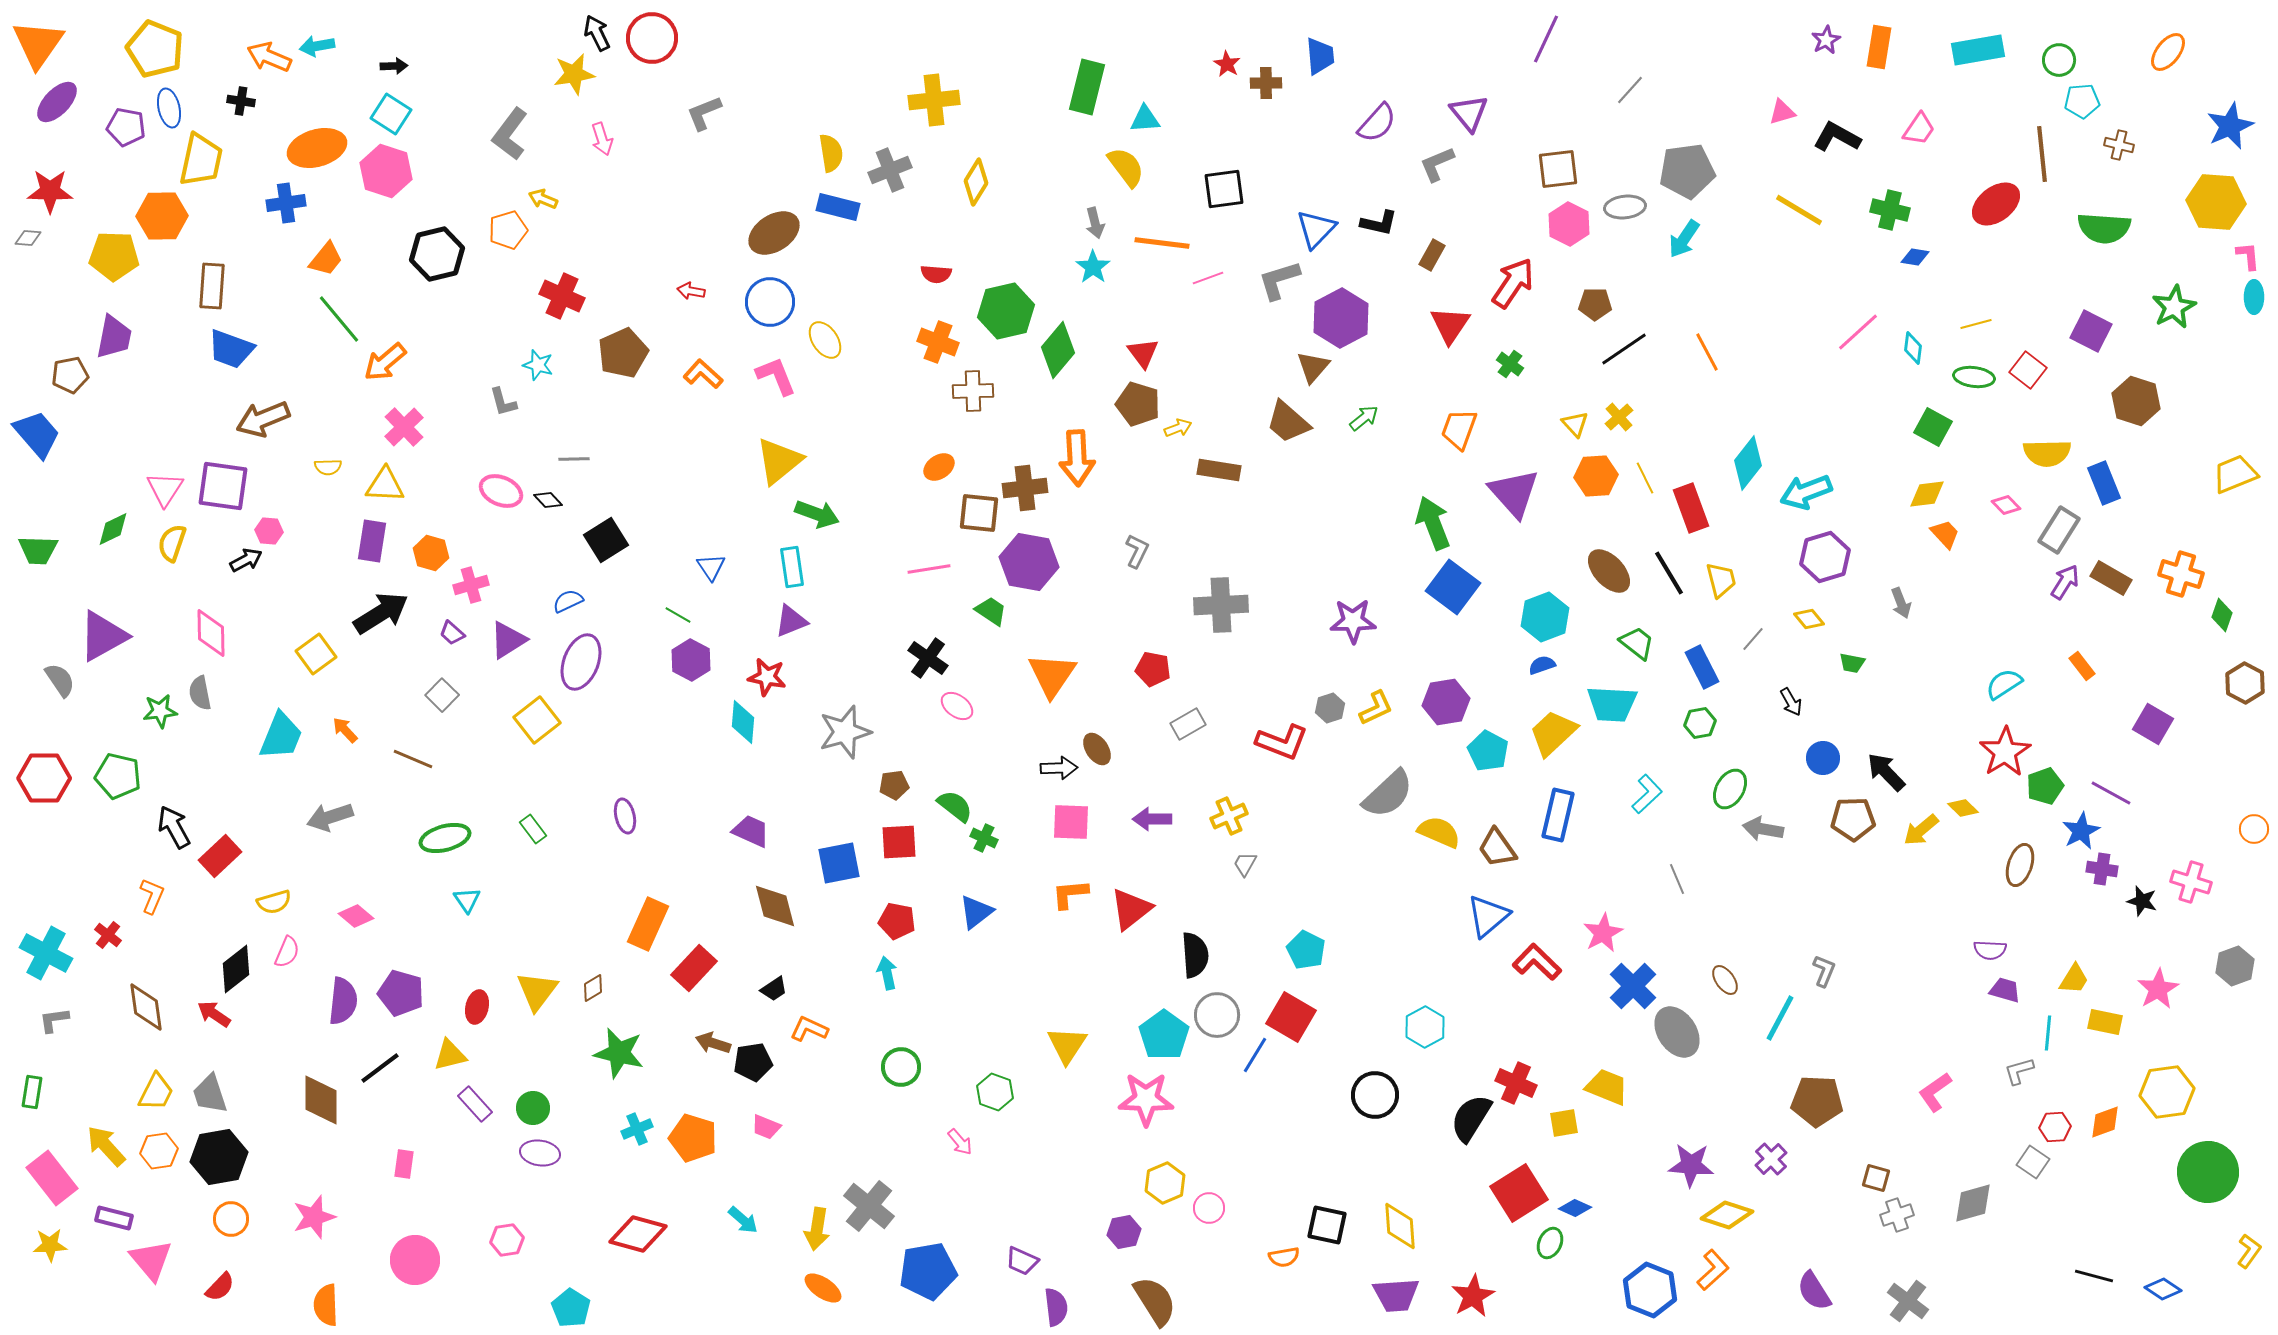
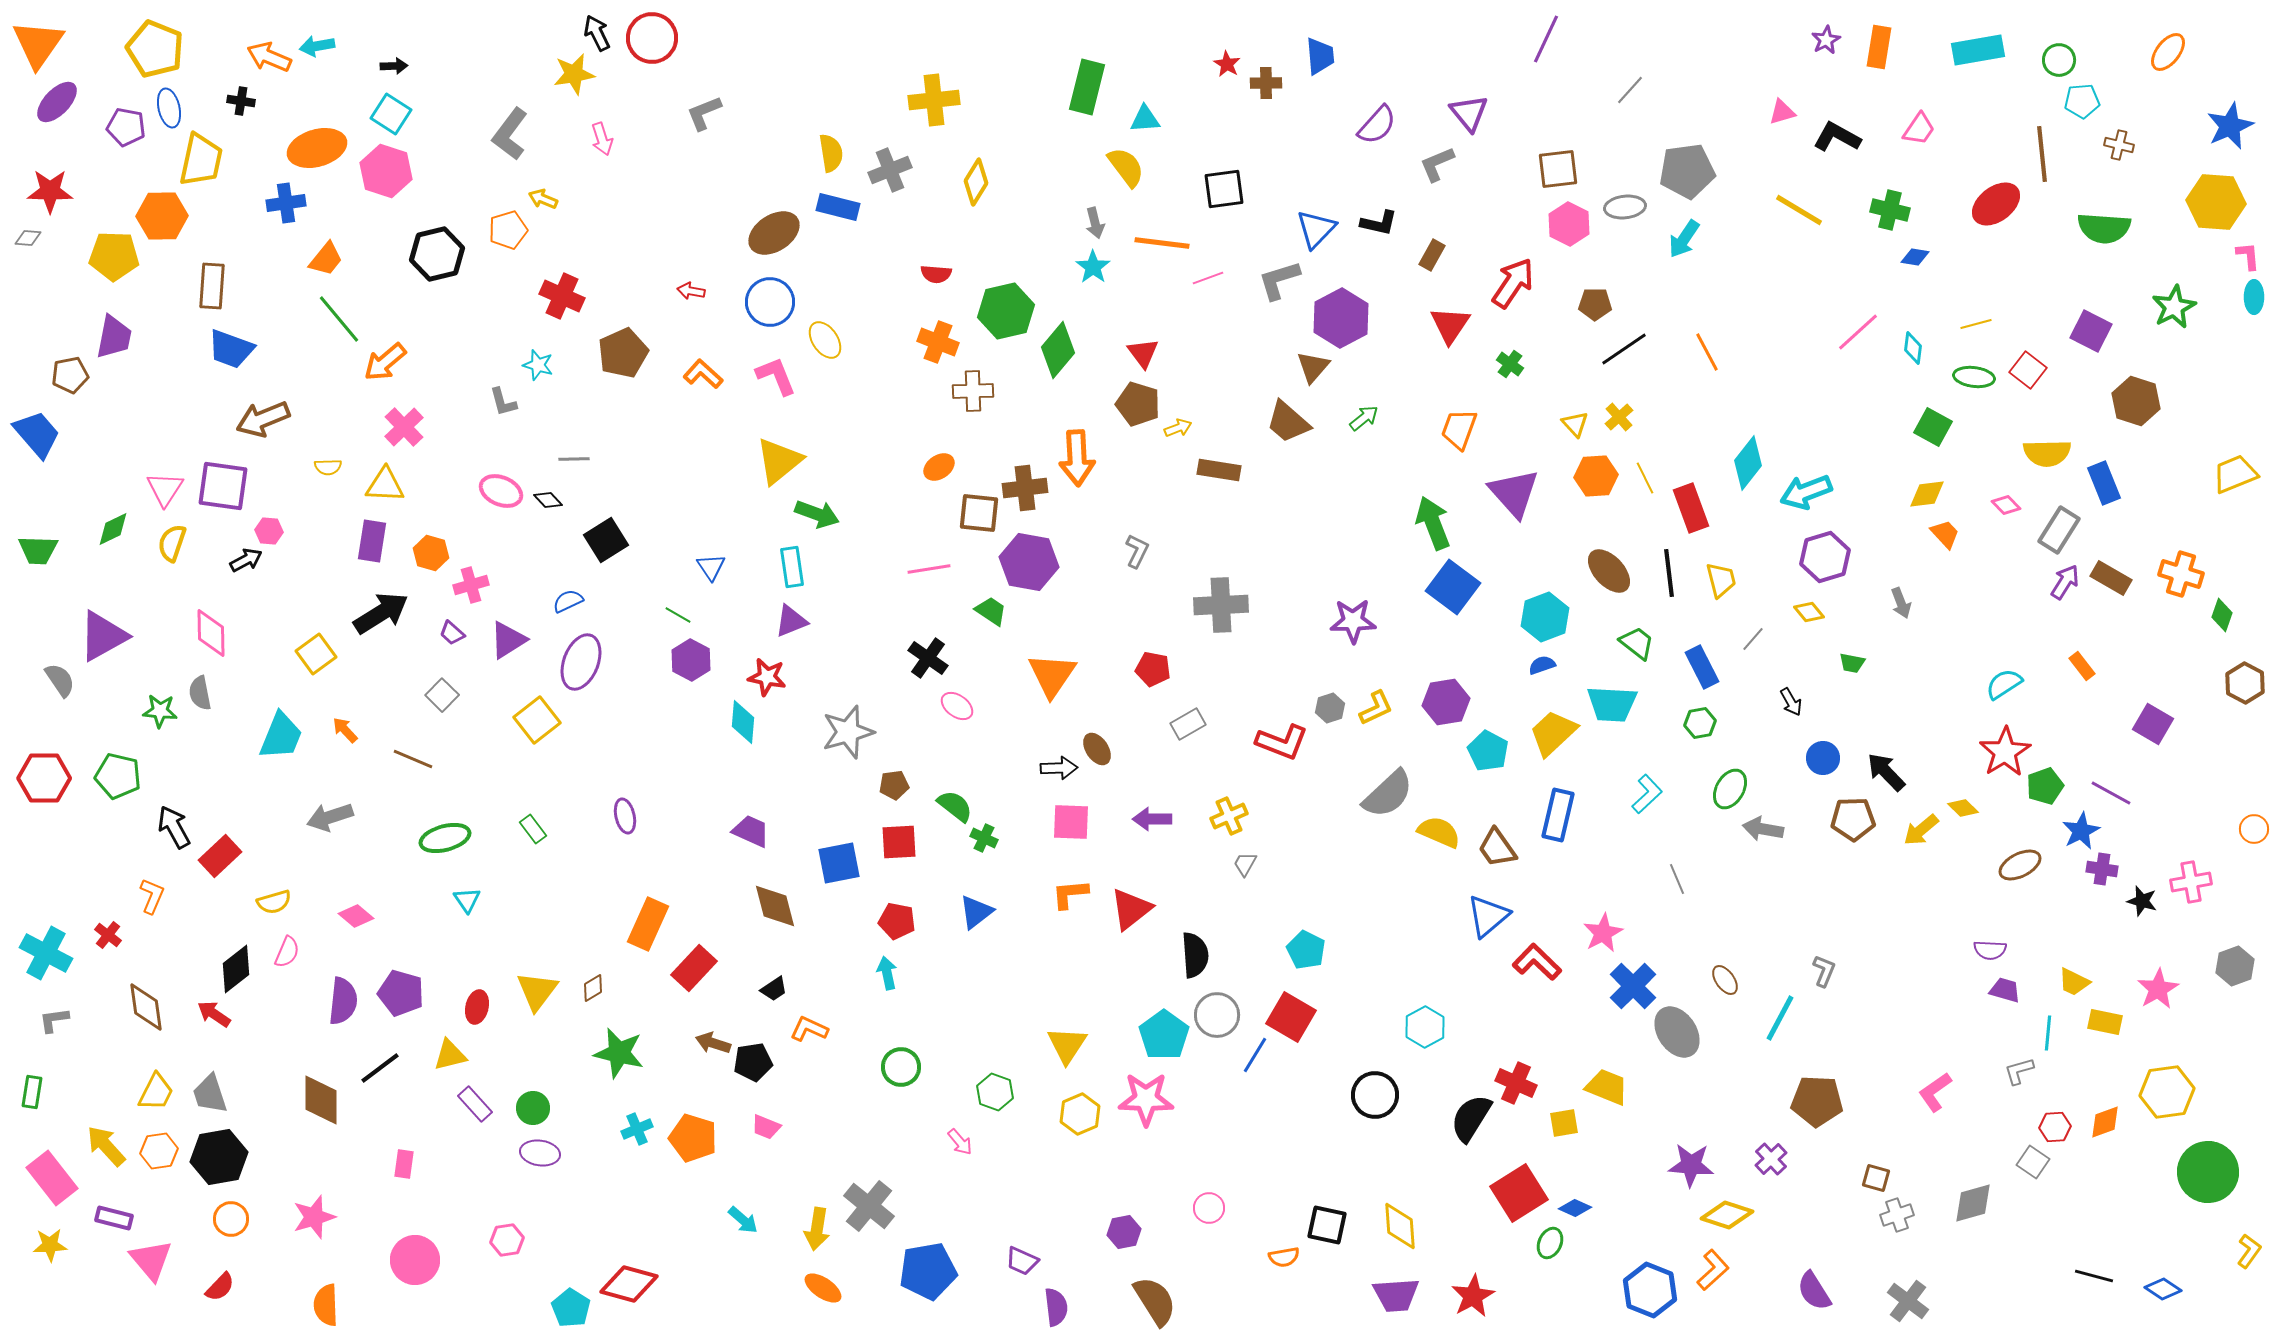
purple semicircle at (1377, 123): moved 2 px down
black line at (1669, 573): rotated 24 degrees clockwise
yellow diamond at (1809, 619): moved 7 px up
green star at (160, 711): rotated 12 degrees clockwise
gray star at (845, 732): moved 3 px right
brown ellipse at (2020, 865): rotated 45 degrees clockwise
pink cross at (2191, 882): rotated 27 degrees counterclockwise
yellow trapezoid at (2074, 979): moved 3 px down; rotated 84 degrees clockwise
yellow hexagon at (1165, 1183): moved 85 px left, 69 px up
red diamond at (638, 1234): moved 9 px left, 50 px down
